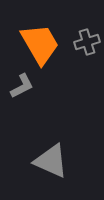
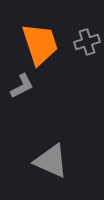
orange trapezoid: rotated 12 degrees clockwise
